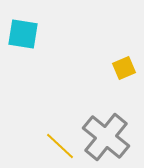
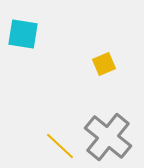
yellow square: moved 20 px left, 4 px up
gray cross: moved 2 px right
